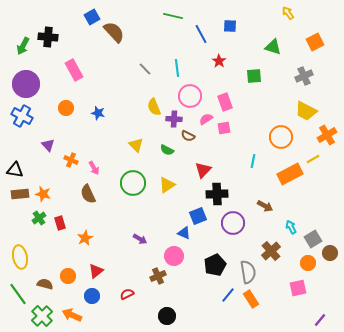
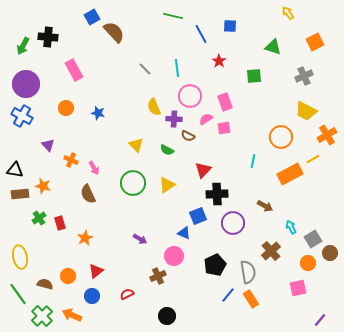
orange star at (43, 194): moved 8 px up
